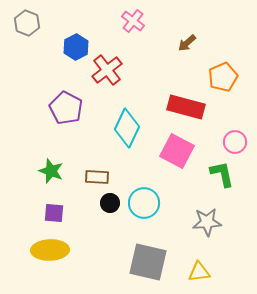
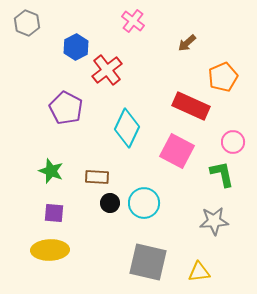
red rectangle: moved 5 px right, 1 px up; rotated 9 degrees clockwise
pink circle: moved 2 px left
gray star: moved 7 px right, 1 px up
